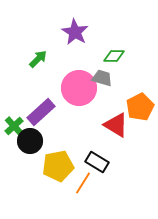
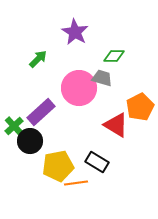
orange line: moved 7 px left; rotated 50 degrees clockwise
